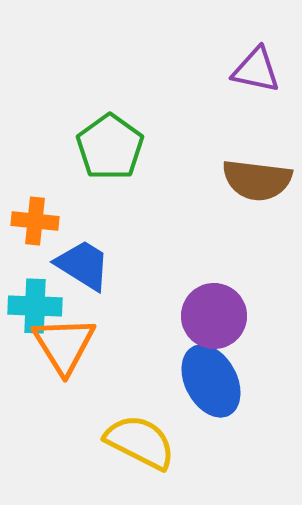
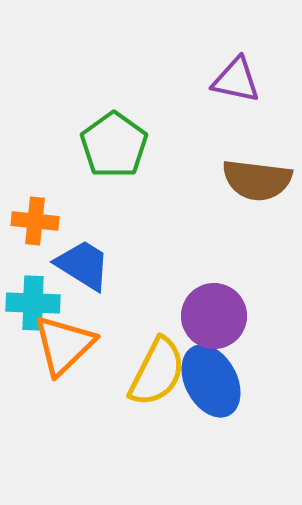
purple triangle: moved 20 px left, 10 px down
green pentagon: moved 4 px right, 2 px up
cyan cross: moved 2 px left, 3 px up
orange triangle: rotated 18 degrees clockwise
yellow semicircle: moved 17 px right, 70 px up; rotated 90 degrees clockwise
